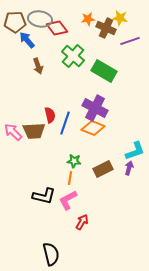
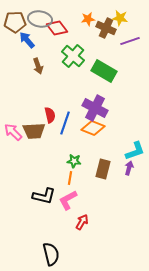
brown rectangle: rotated 48 degrees counterclockwise
